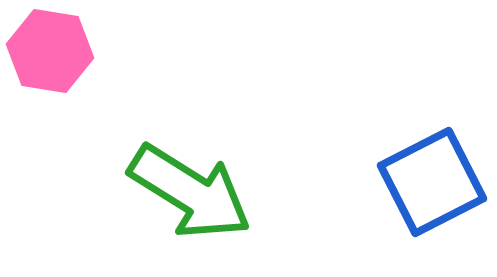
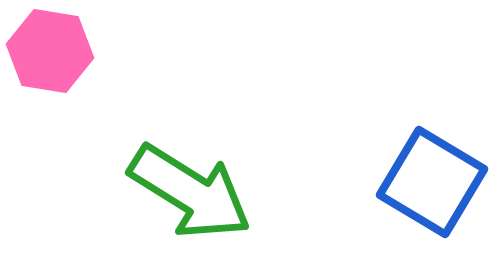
blue square: rotated 32 degrees counterclockwise
